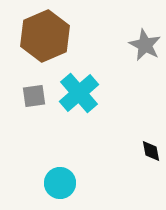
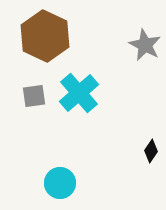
brown hexagon: rotated 12 degrees counterclockwise
black diamond: rotated 45 degrees clockwise
